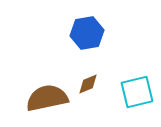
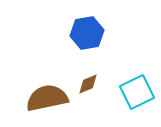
cyan square: rotated 12 degrees counterclockwise
